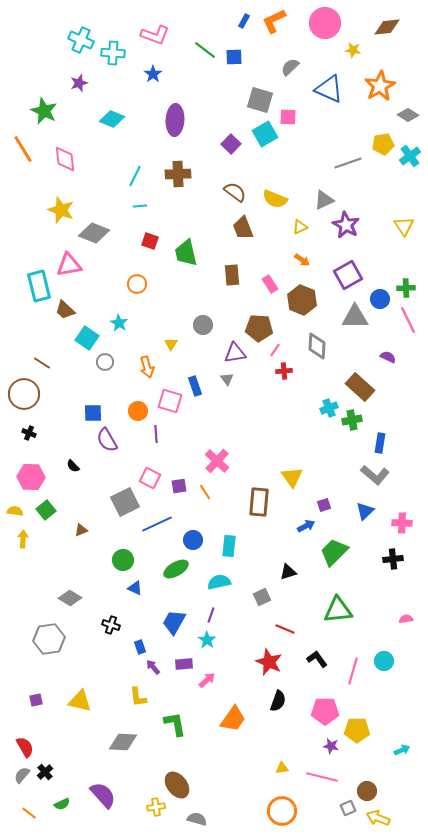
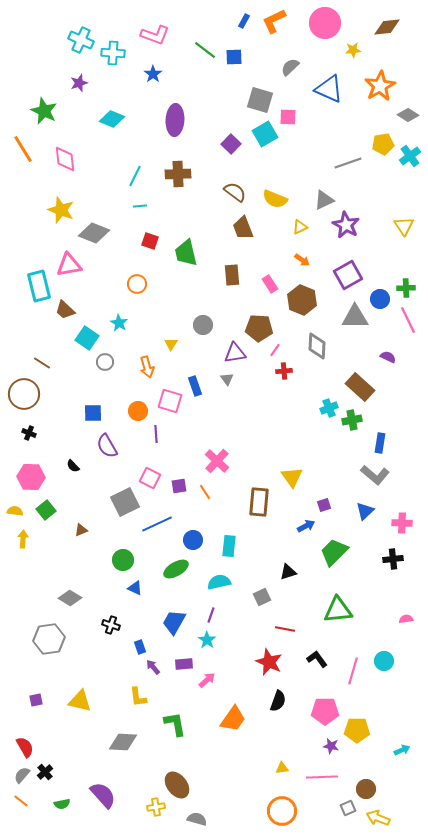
yellow star at (353, 50): rotated 14 degrees counterclockwise
purple semicircle at (107, 440): moved 6 px down
red line at (285, 629): rotated 12 degrees counterclockwise
pink line at (322, 777): rotated 16 degrees counterclockwise
brown circle at (367, 791): moved 1 px left, 2 px up
green semicircle at (62, 804): rotated 14 degrees clockwise
orange line at (29, 813): moved 8 px left, 12 px up
